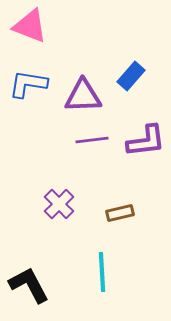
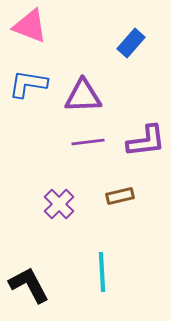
blue rectangle: moved 33 px up
purple line: moved 4 px left, 2 px down
brown rectangle: moved 17 px up
